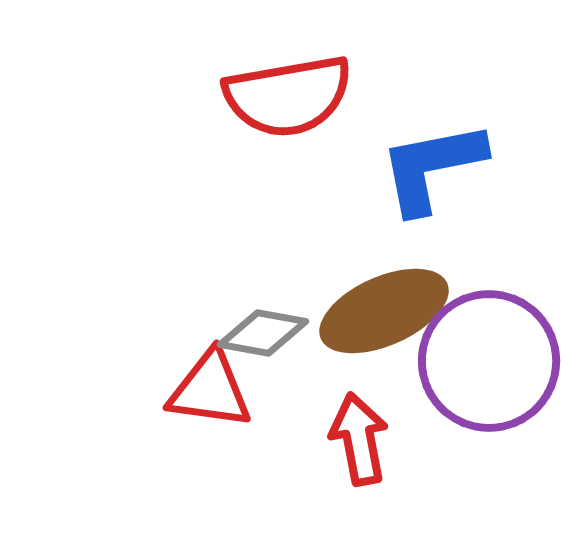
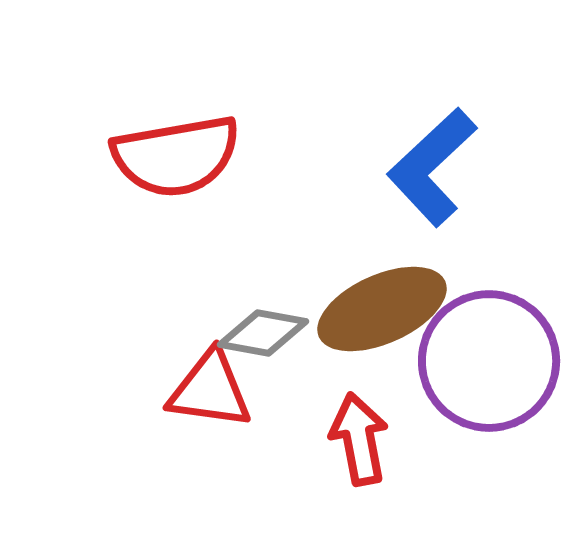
red semicircle: moved 112 px left, 60 px down
blue L-shape: rotated 32 degrees counterclockwise
brown ellipse: moved 2 px left, 2 px up
